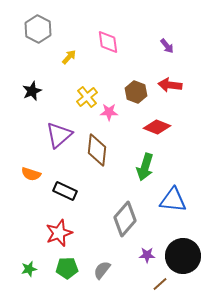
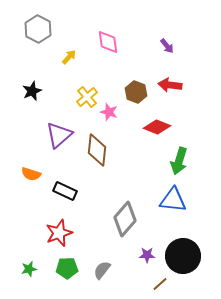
pink star: rotated 18 degrees clockwise
green arrow: moved 34 px right, 6 px up
